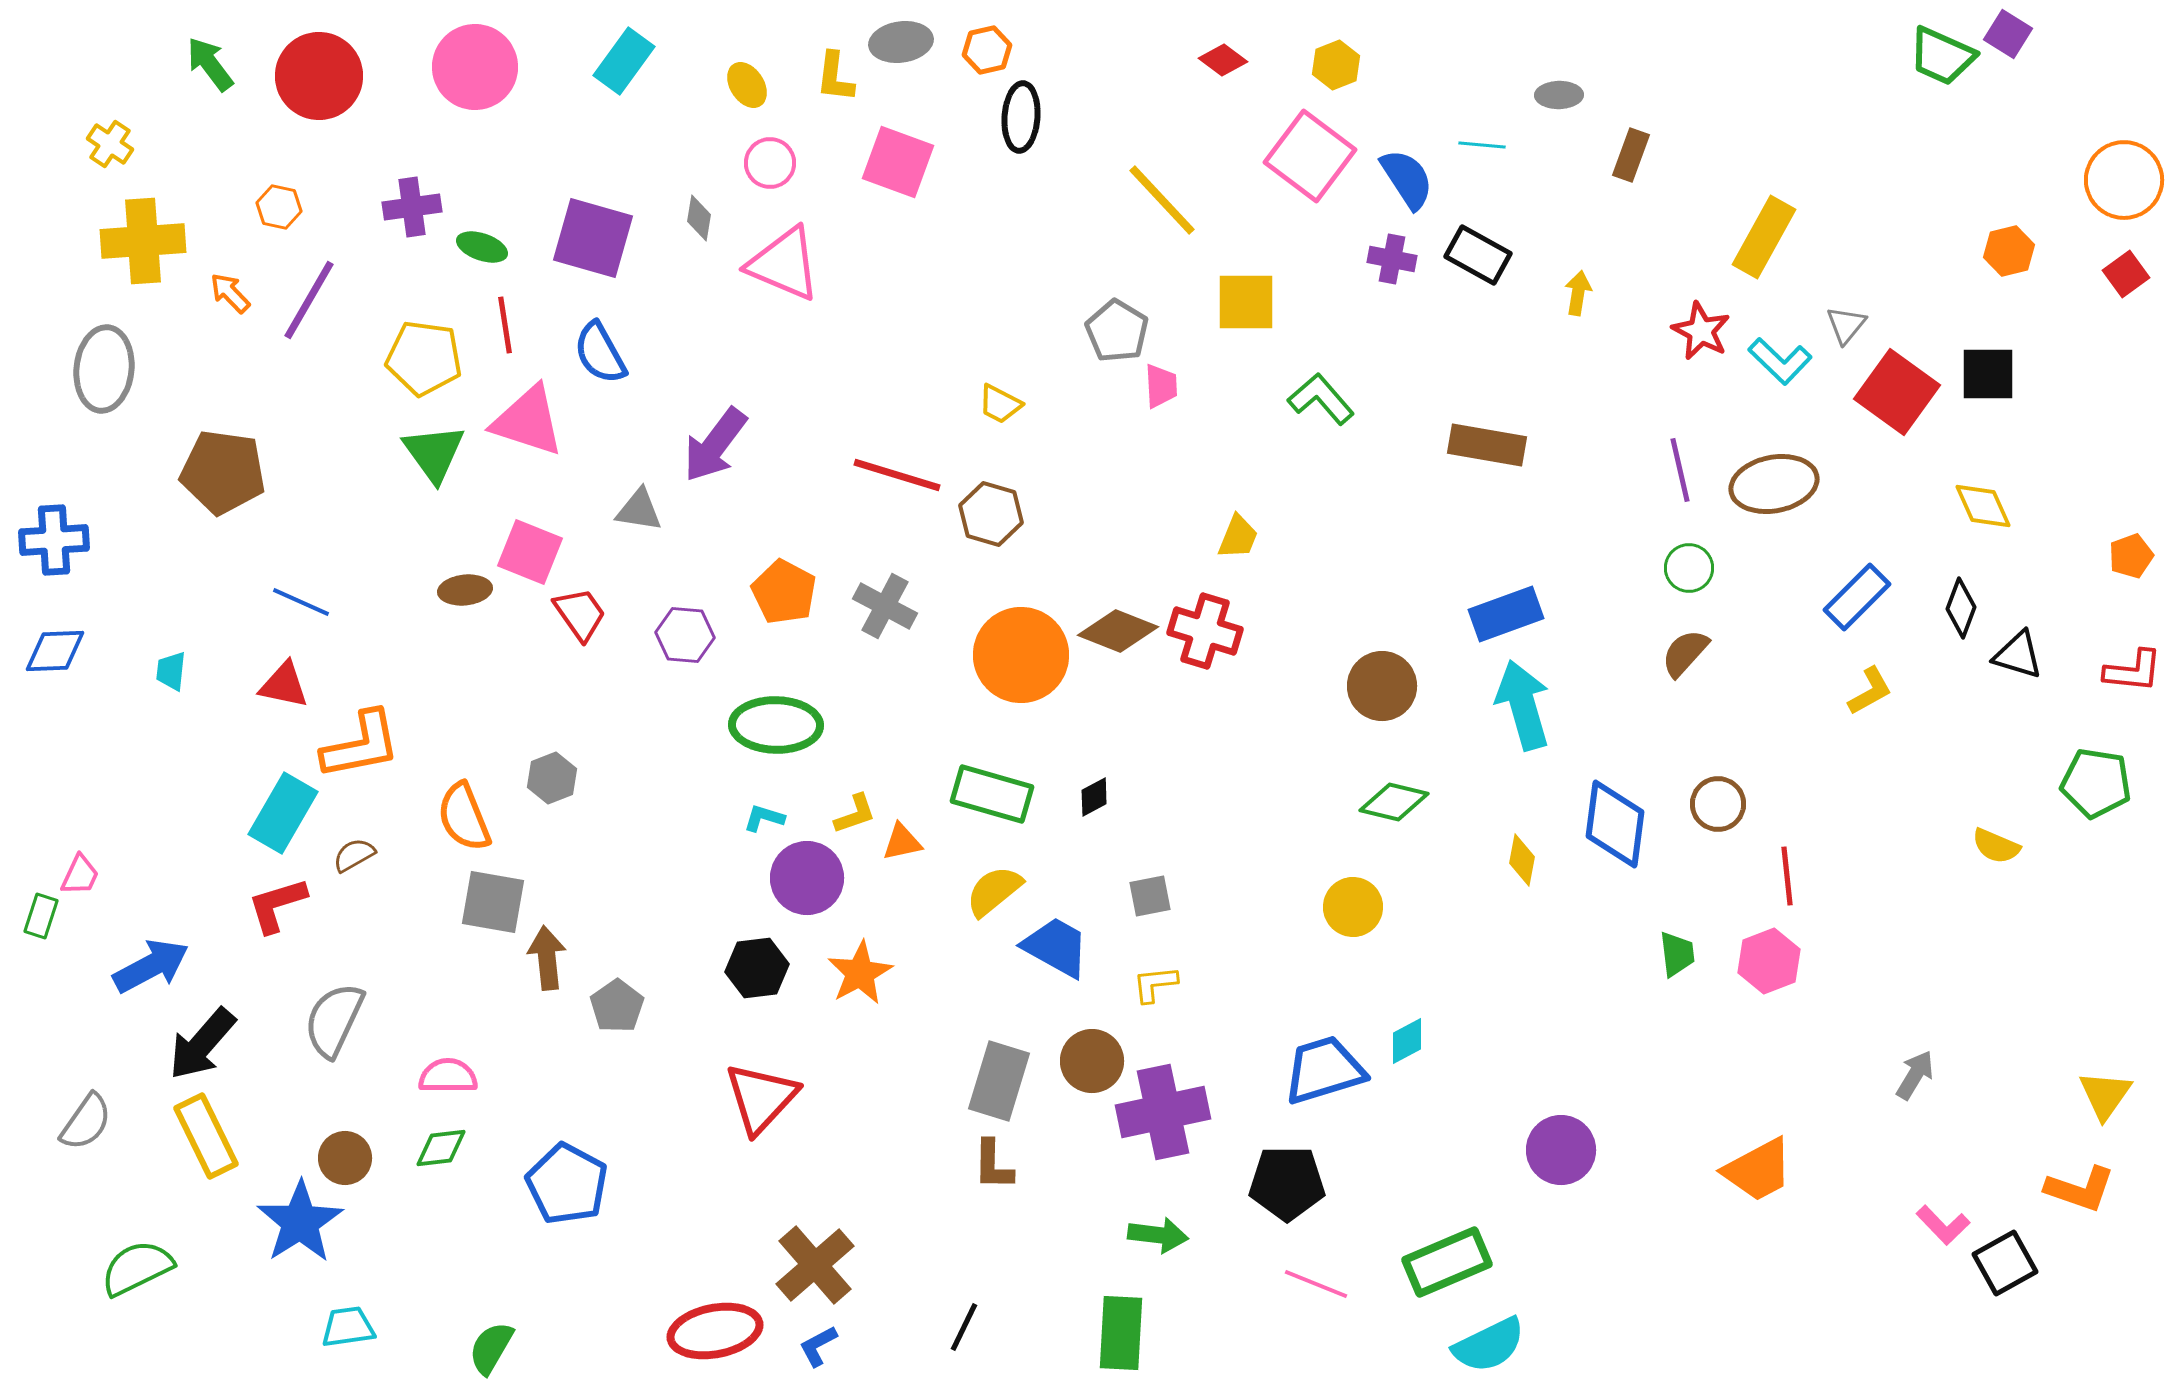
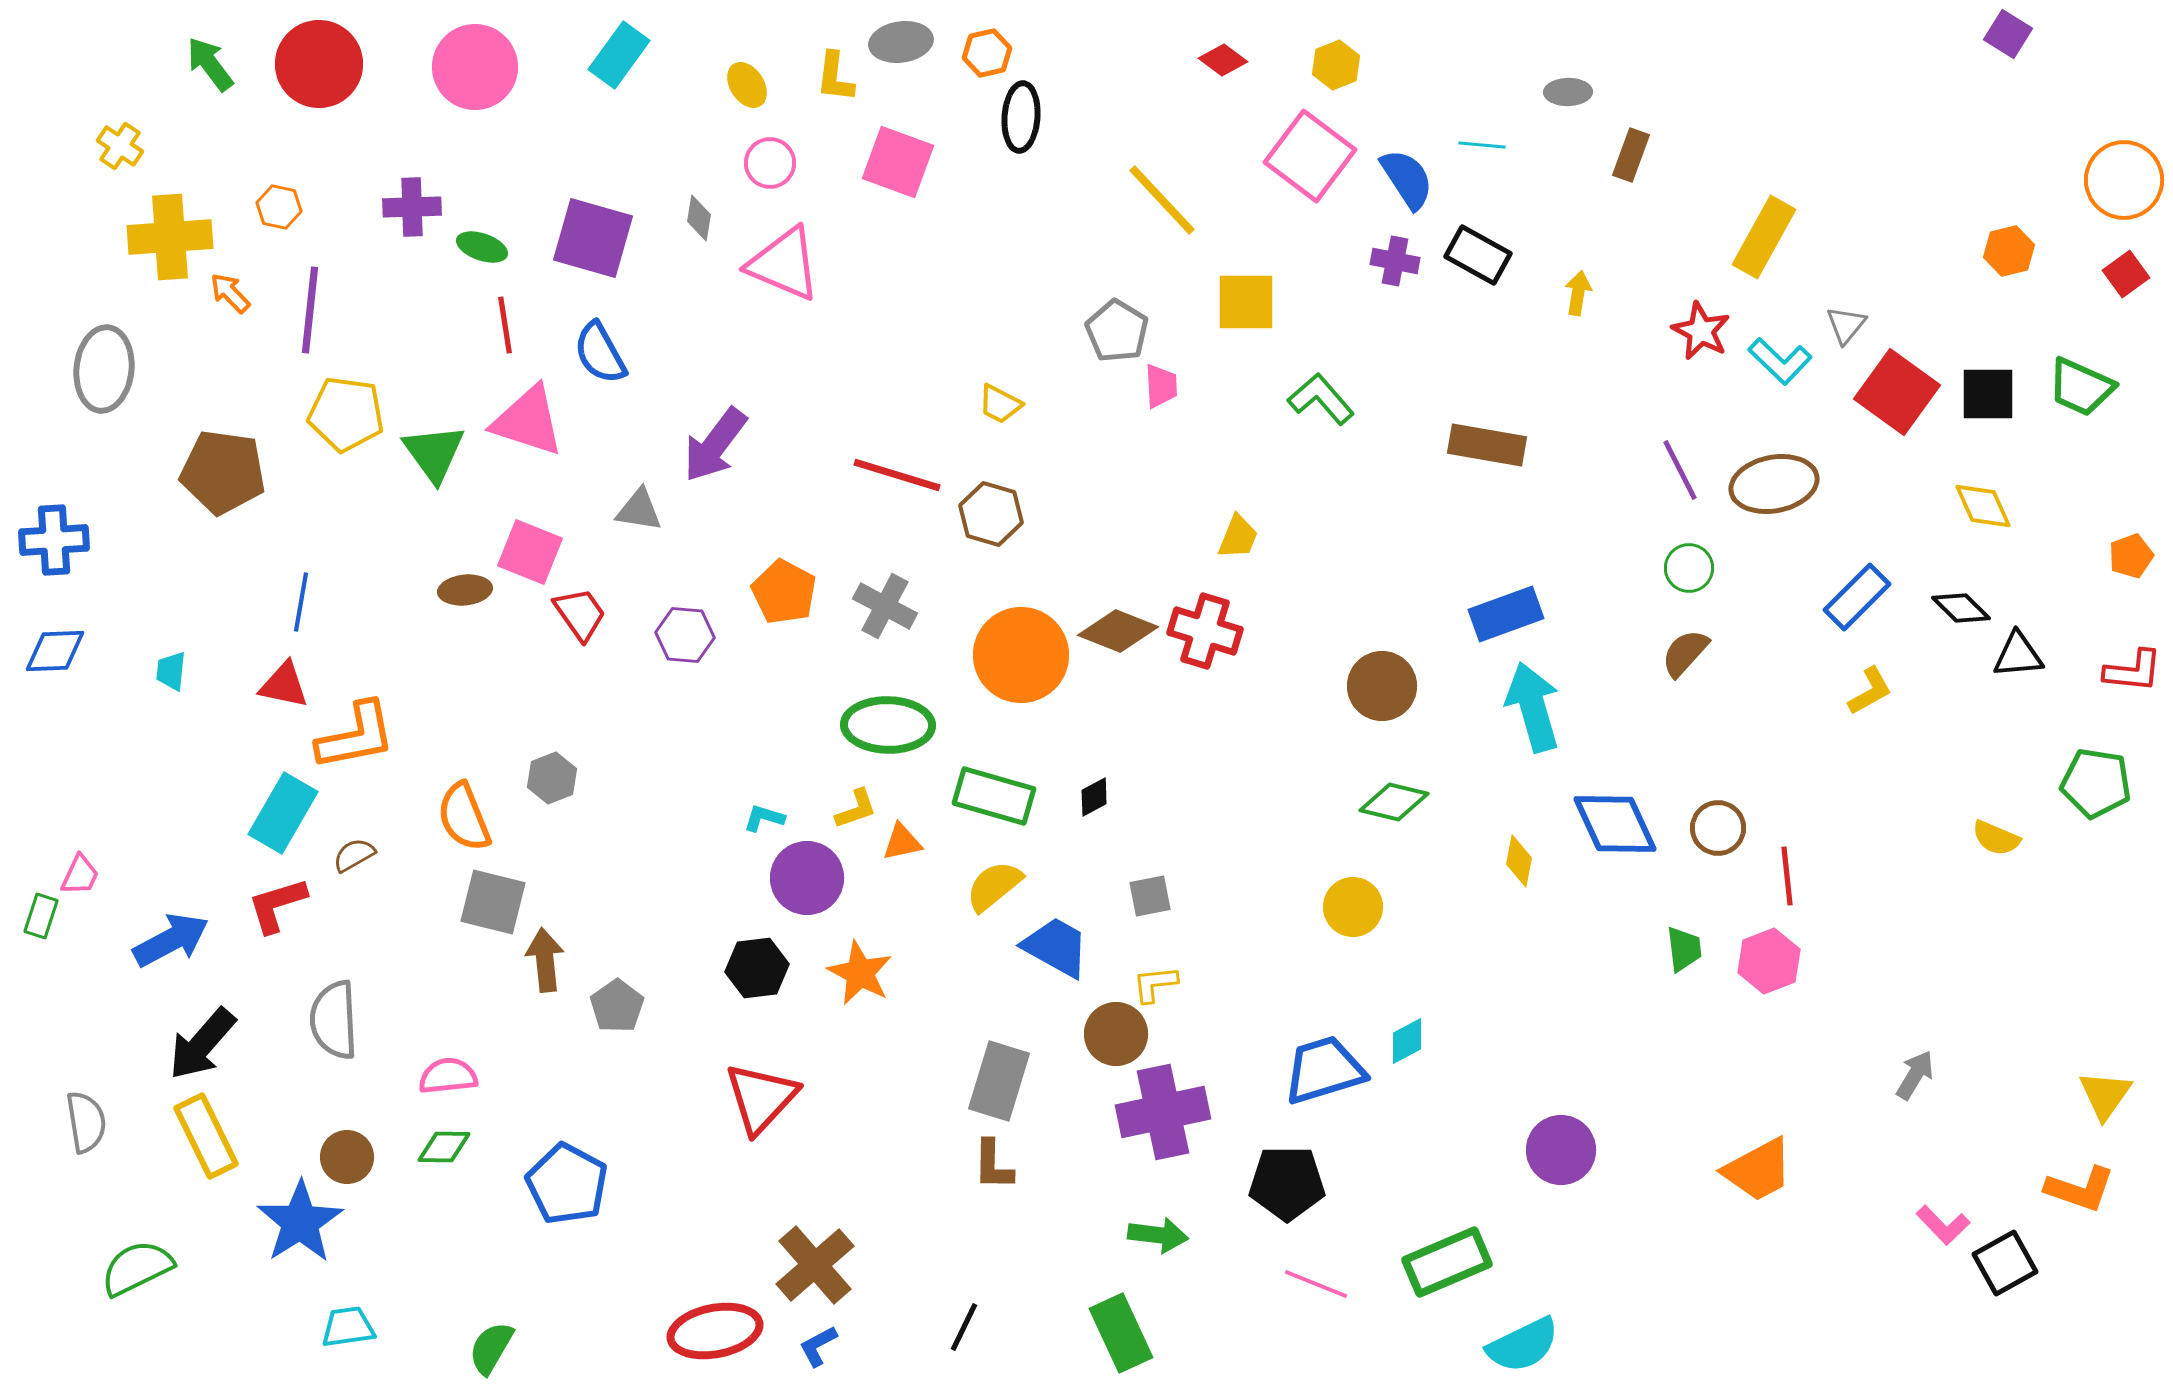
orange hexagon at (987, 50): moved 3 px down
green trapezoid at (1942, 56): moved 139 px right, 331 px down
cyan rectangle at (624, 61): moved 5 px left, 6 px up
red circle at (319, 76): moved 12 px up
gray ellipse at (1559, 95): moved 9 px right, 3 px up
yellow cross at (110, 144): moved 10 px right, 2 px down
purple cross at (412, 207): rotated 6 degrees clockwise
yellow cross at (143, 241): moved 27 px right, 4 px up
purple cross at (1392, 259): moved 3 px right, 2 px down
purple line at (309, 300): moved 1 px right, 10 px down; rotated 24 degrees counterclockwise
yellow pentagon at (424, 358): moved 78 px left, 56 px down
black square at (1988, 374): moved 20 px down
purple line at (1680, 470): rotated 14 degrees counterclockwise
blue line at (301, 602): rotated 76 degrees clockwise
black diamond at (1961, 608): rotated 66 degrees counterclockwise
black triangle at (2018, 655): rotated 22 degrees counterclockwise
cyan arrow at (1523, 705): moved 10 px right, 2 px down
green ellipse at (776, 725): moved 112 px right
orange L-shape at (361, 745): moved 5 px left, 9 px up
green rectangle at (992, 794): moved 2 px right, 2 px down
brown circle at (1718, 804): moved 24 px down
yellow L-shape at (855, 814): moved 1 px right, 5 px up
blue diamond at (1615, 824): rotated 32 degrees counterclockwise
yellow semicircle at (1996, 846): moved 8 px up
yellow diamond at (1522, 860): moved 3 px left, 1 px down
yellow semicircle at (994, 891): moved 5 px up
gray square at (493, 902): rotated 4 degrees clockwise
green trapezoid at (1677, 954): moved 7 px right, 5 px up
brown arrow at (547, 958): moved 2 px left, 2 px down
blue arrow at (151, 966): moved 20 px right, 26 px up
orange star at (860, 973): rotated 16 degrees counterclockwise
gray semicircle at (334, 1020): rotated 28 degrees counterclockwise
brown circle at (1092, 1061): moved 24 px right, 27 px up
pink semicircle at (448, 1076): rotated 6 degrees counterclockwise
gray semicircle at (86, 1122): rotated 44 degrees counterclockwise
green diamond at (441, 1148): moved 3 px right, 1 px up; rotated 8 degrees clockwise
brown circle at (345, 1158): moved 2 px right, 1 px up
green rectangle at (1121, 1333): rotated 28 degrees counterclockwise
cyan semicircle at (1489, 1345): moved 34 px right
